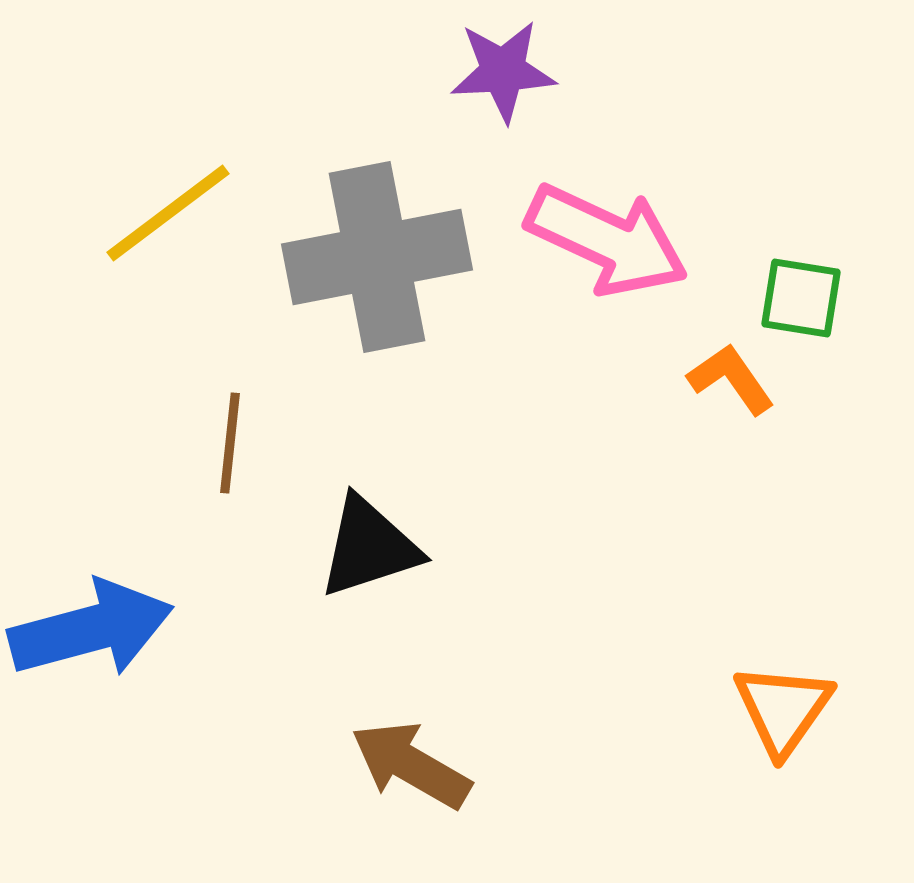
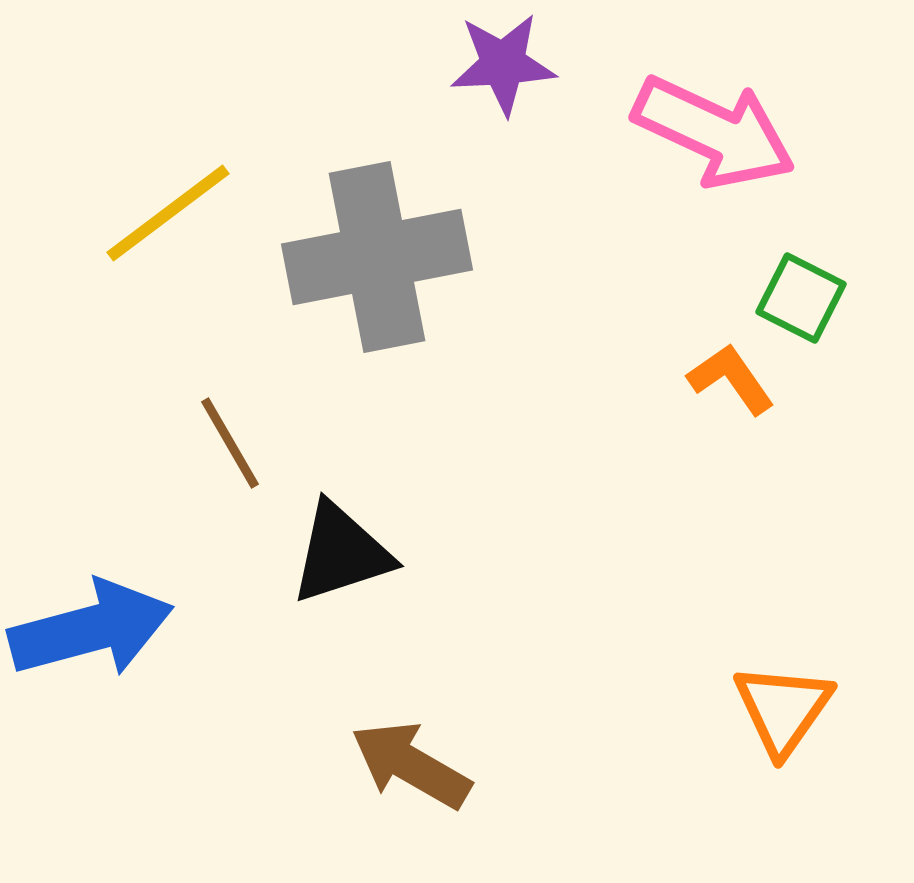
purple star: moved 7 px up
pink arrow: moved 107 px right, 108 px up
green square: rotated 18 degrees clockwise
brown line: rotated 36 degrees counterclockwise
black triangle: moved 28 px left, 6 px down
